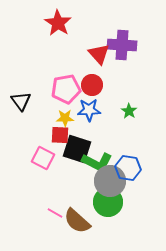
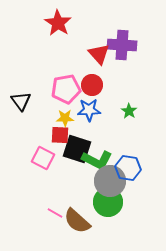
green L-shape: moved 2 px up
